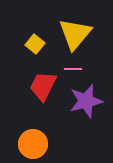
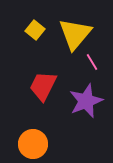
yellow square: moved 14 px up
pink line: moved 19 px right, 7 px up; rotated 60 degrees clockwise
purple star: rotated 8 degrees counterclockwise
